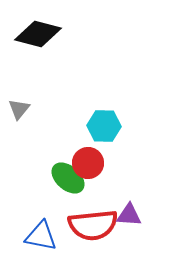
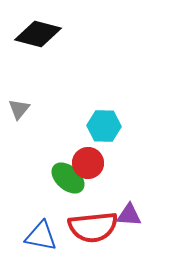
red semicircle: moved 2 px down
